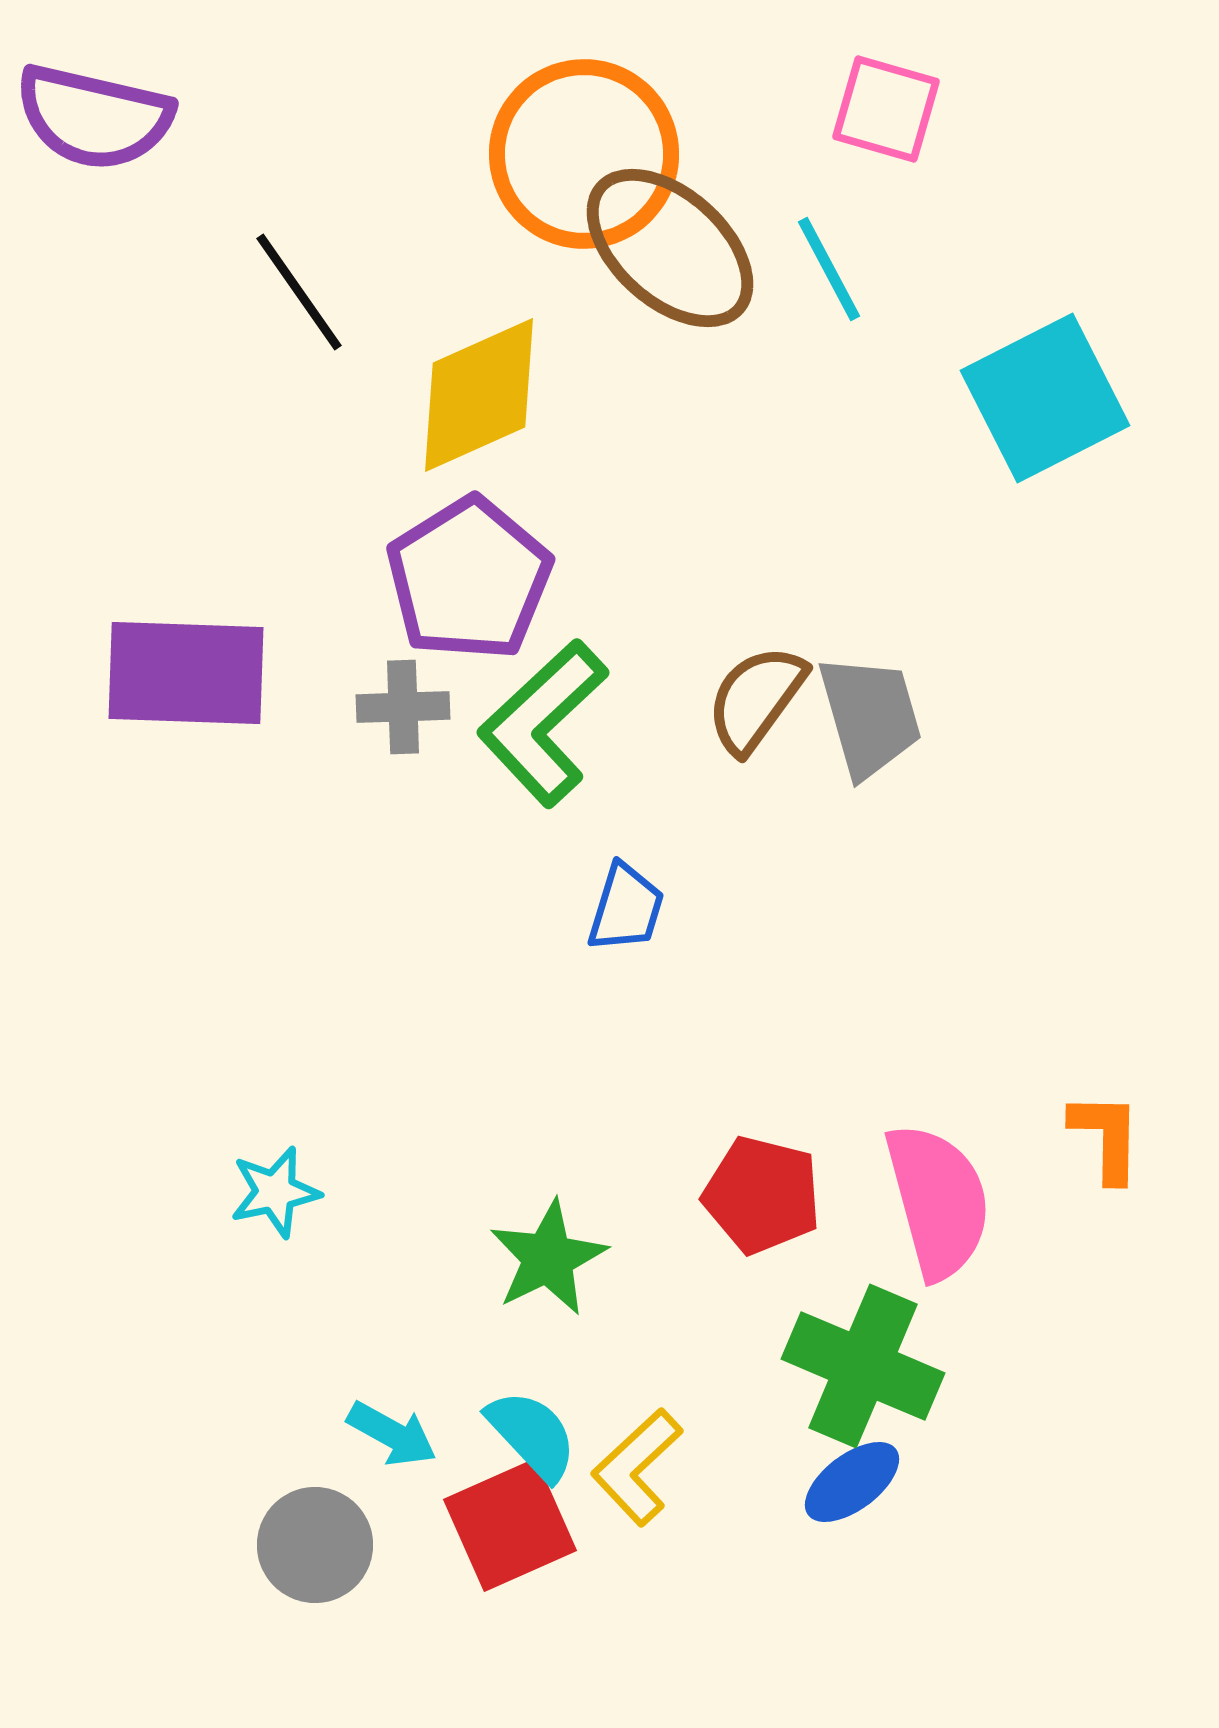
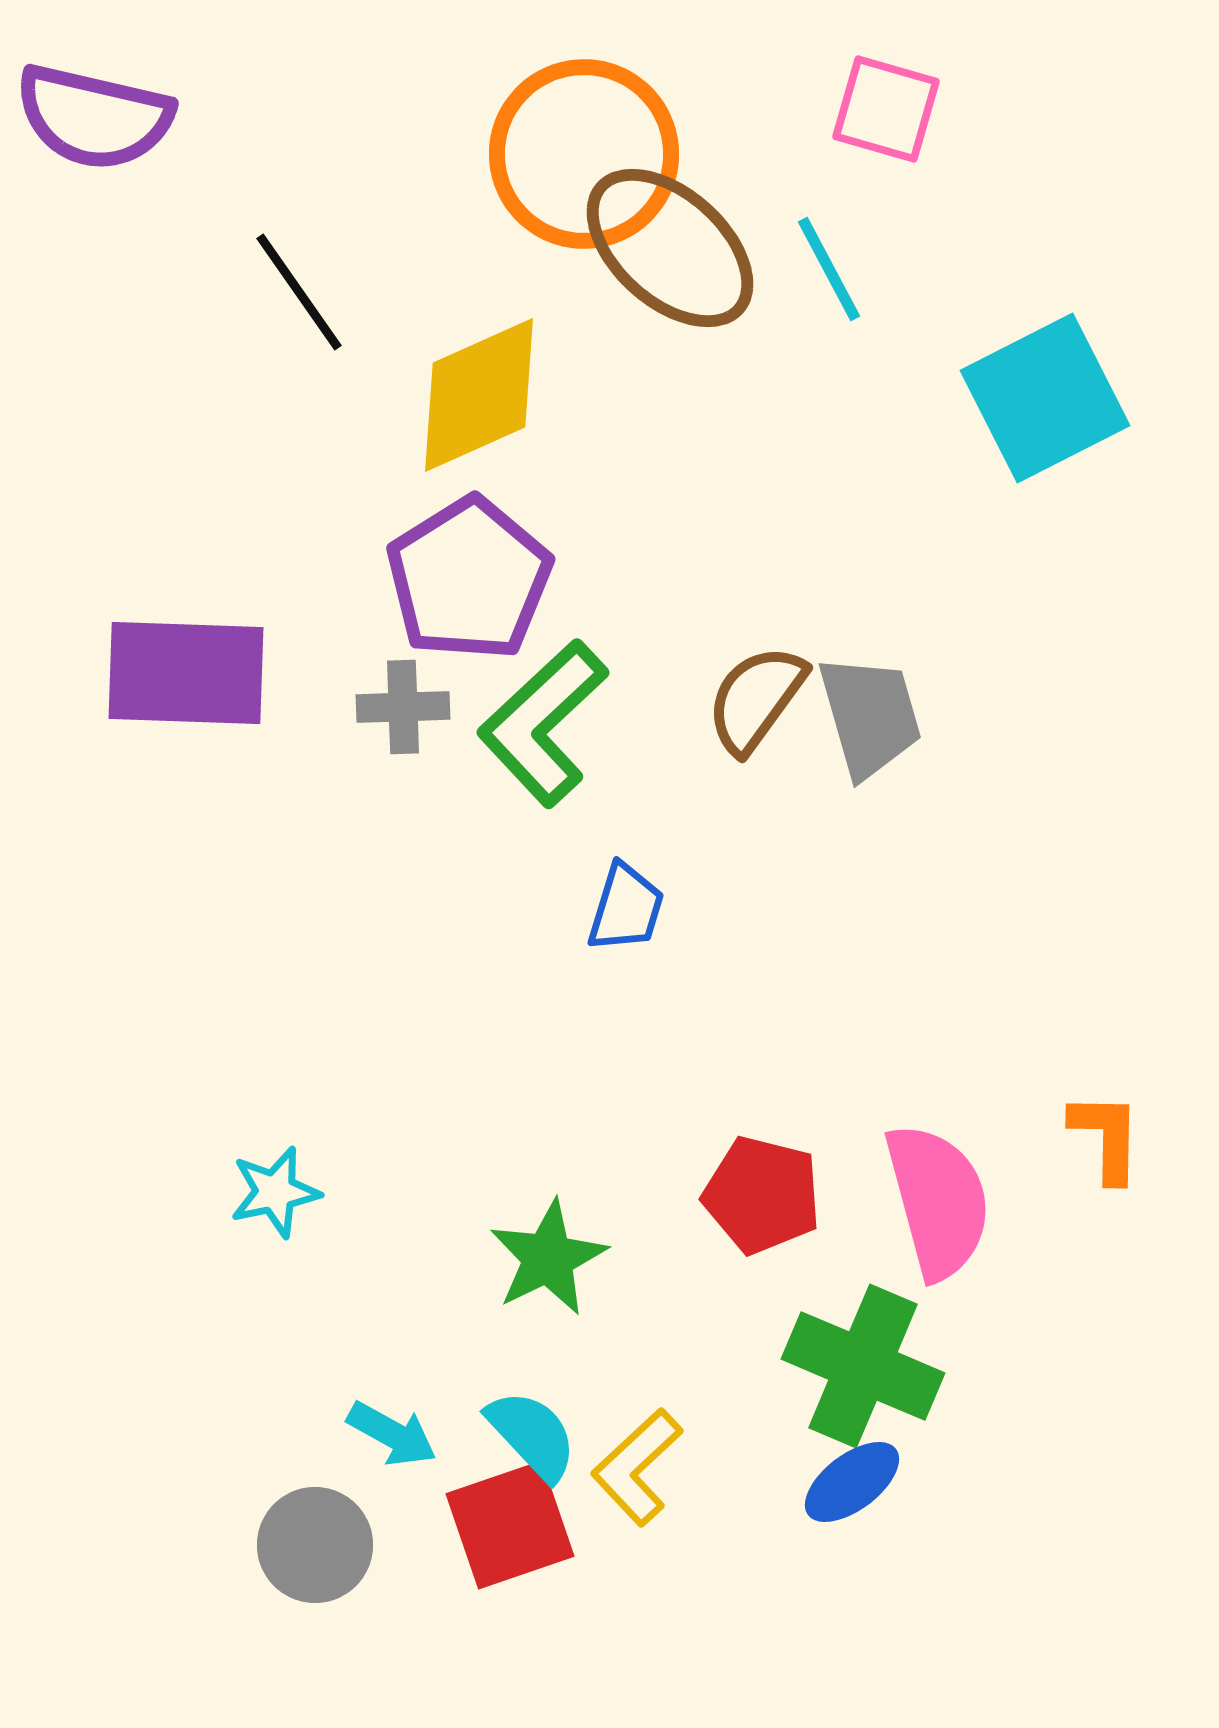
red square: rotated 5 degrees clockwise
